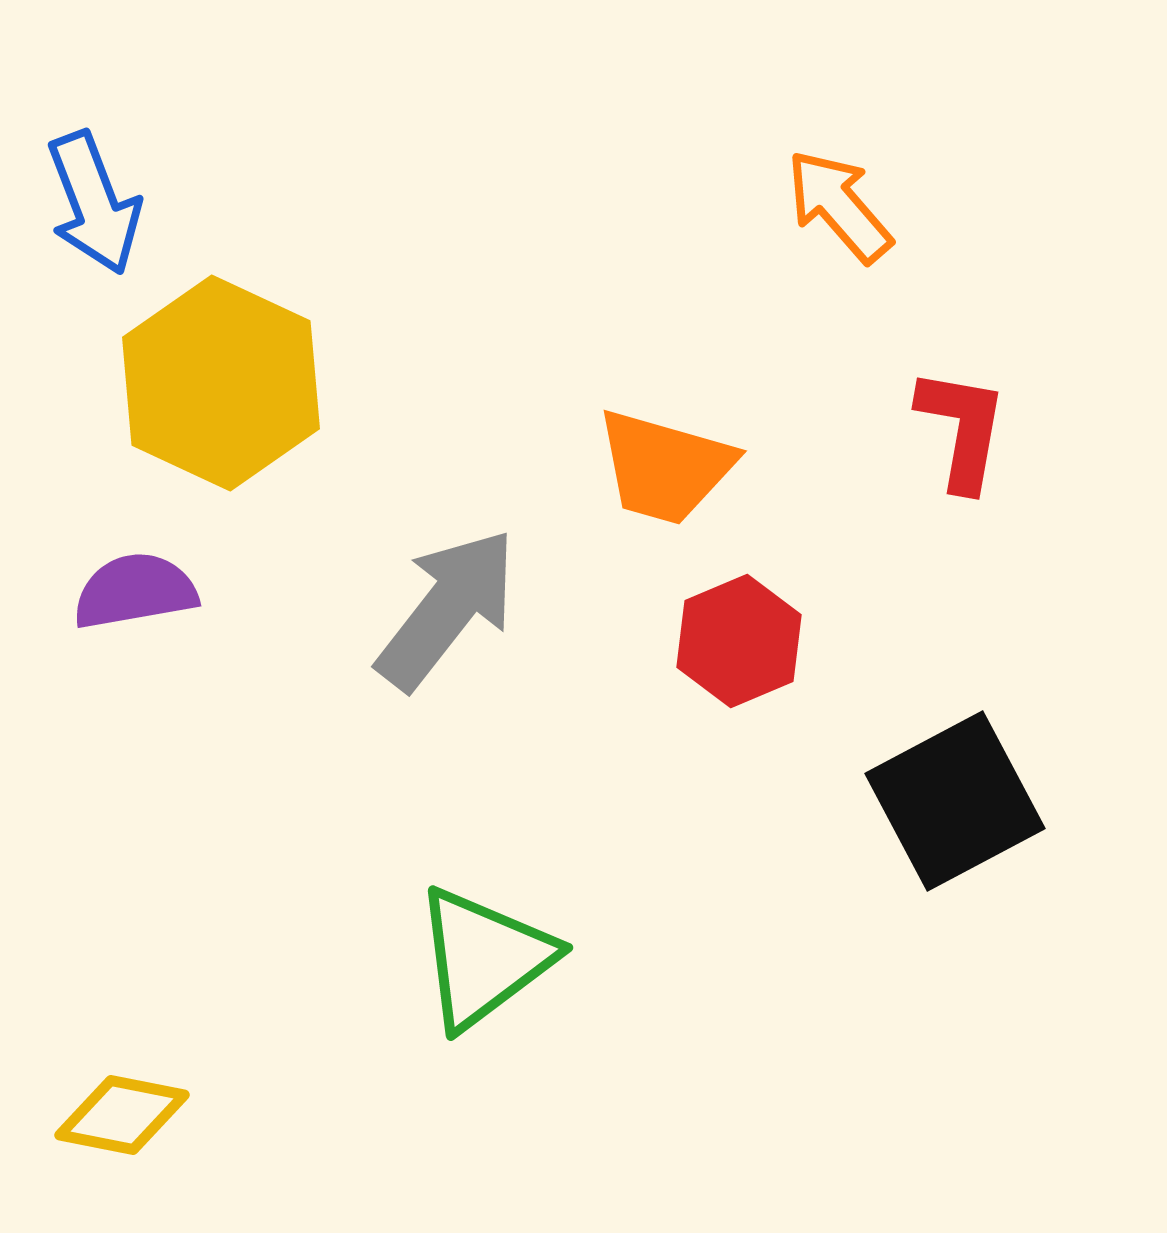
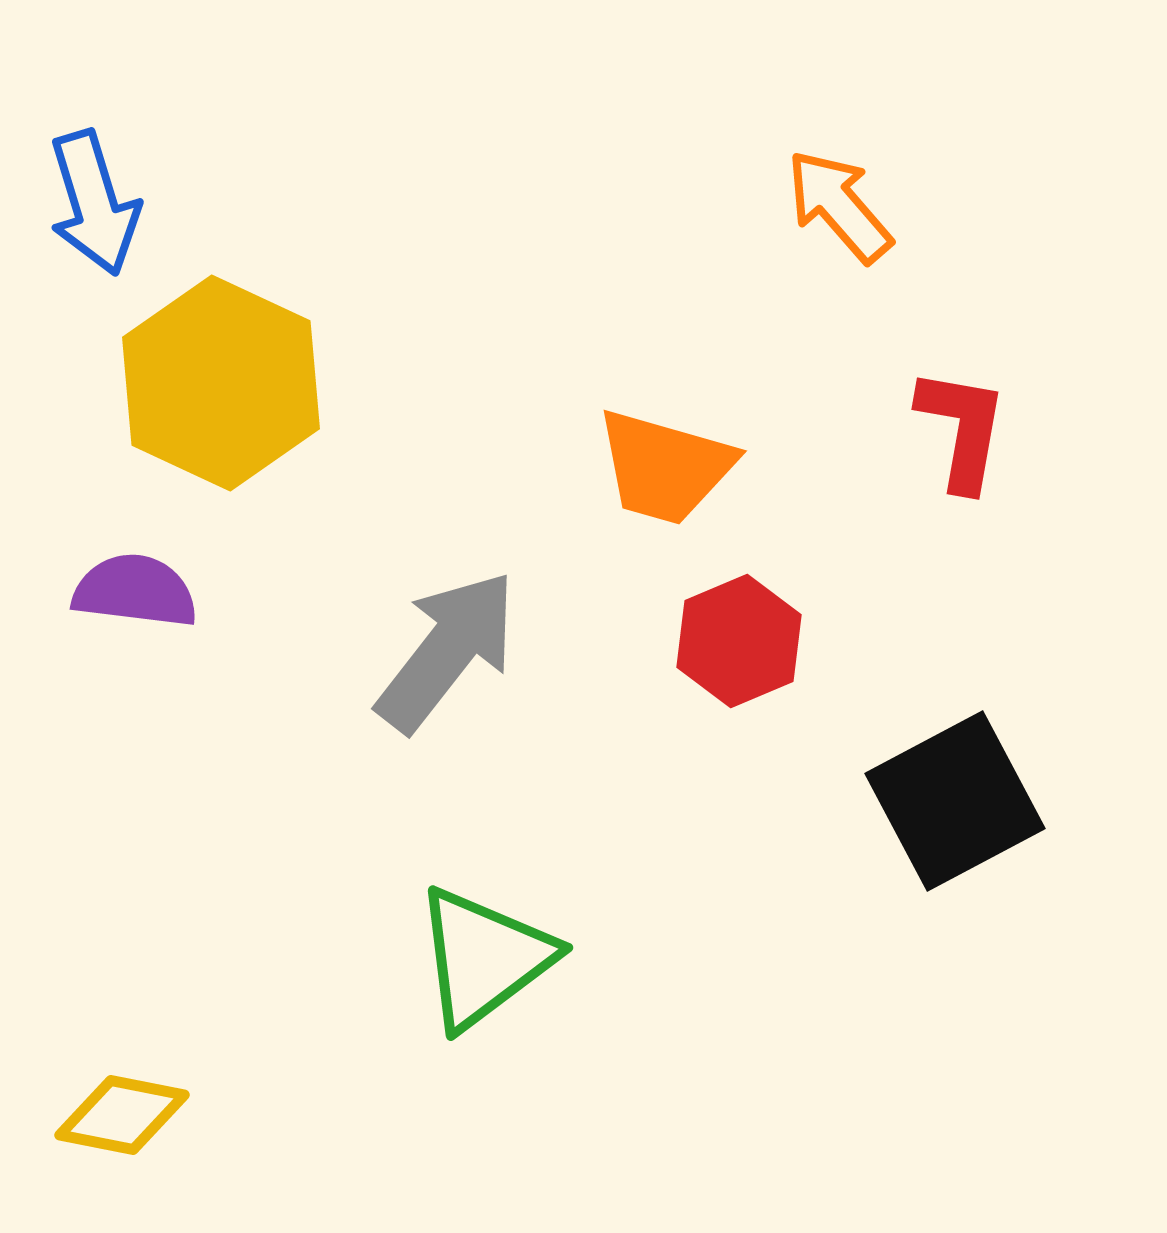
blue arrow: rotated 4 degrees clockwise
purple semicircle: rotated 17 degrees clockwise
gray arrow: moved 42 px down
